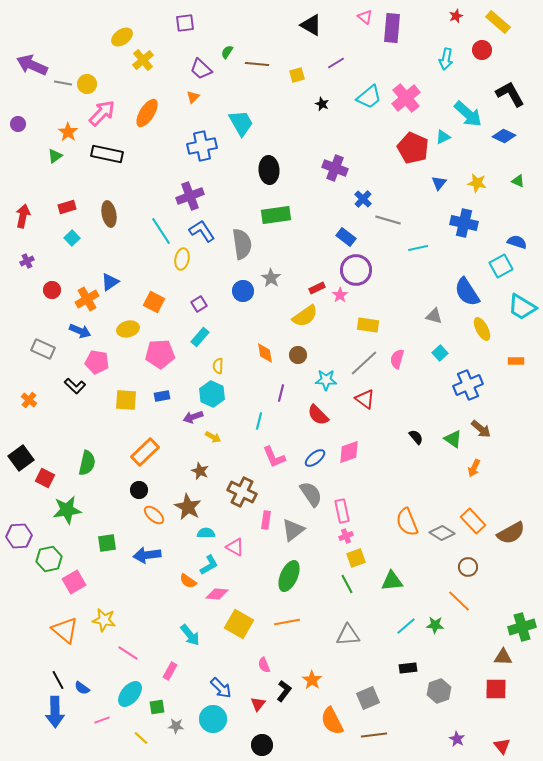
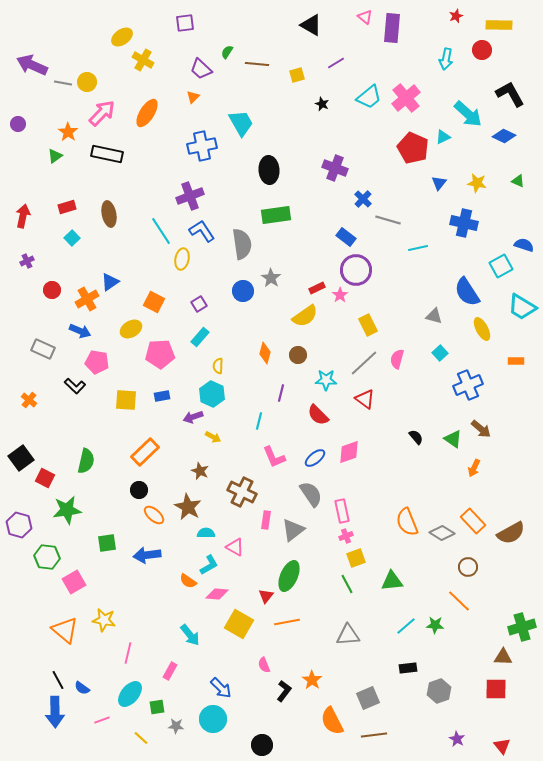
yellow rectangle at (498, 22): moved 1 px right, 3 px down; rotated 40 degrees counterclockwise
yellow cross at (143, 60): rotated 20 degrees counterclockwise
yellow circle at (87, 84): moved 2 px up
blue semicircle at (517, 242): moved 7 px right, 3 px down
yellow rectangle at (368, 325): rotated 55 degrees clockwise
yellow ellipse at (128, 329): moved 3 px right; rotated 15 degrees counterclockwise
orange diamond at (265, 353): rotated 25 degrees clockwise
green semicircle at (87, 463): moved 1 px left, 2 px up
purple hexagon at (19, 536): moved 11 px up; rotated 20 degrees clockwise
green hexagon at (49, 559): moved 2 px left, 2 px up; rotated 20 degrees clockwise
pink line at (128, 653): rotated 70 degrees clockwise
red triangle at (258, 704): moved 8 px right, 108 px up
